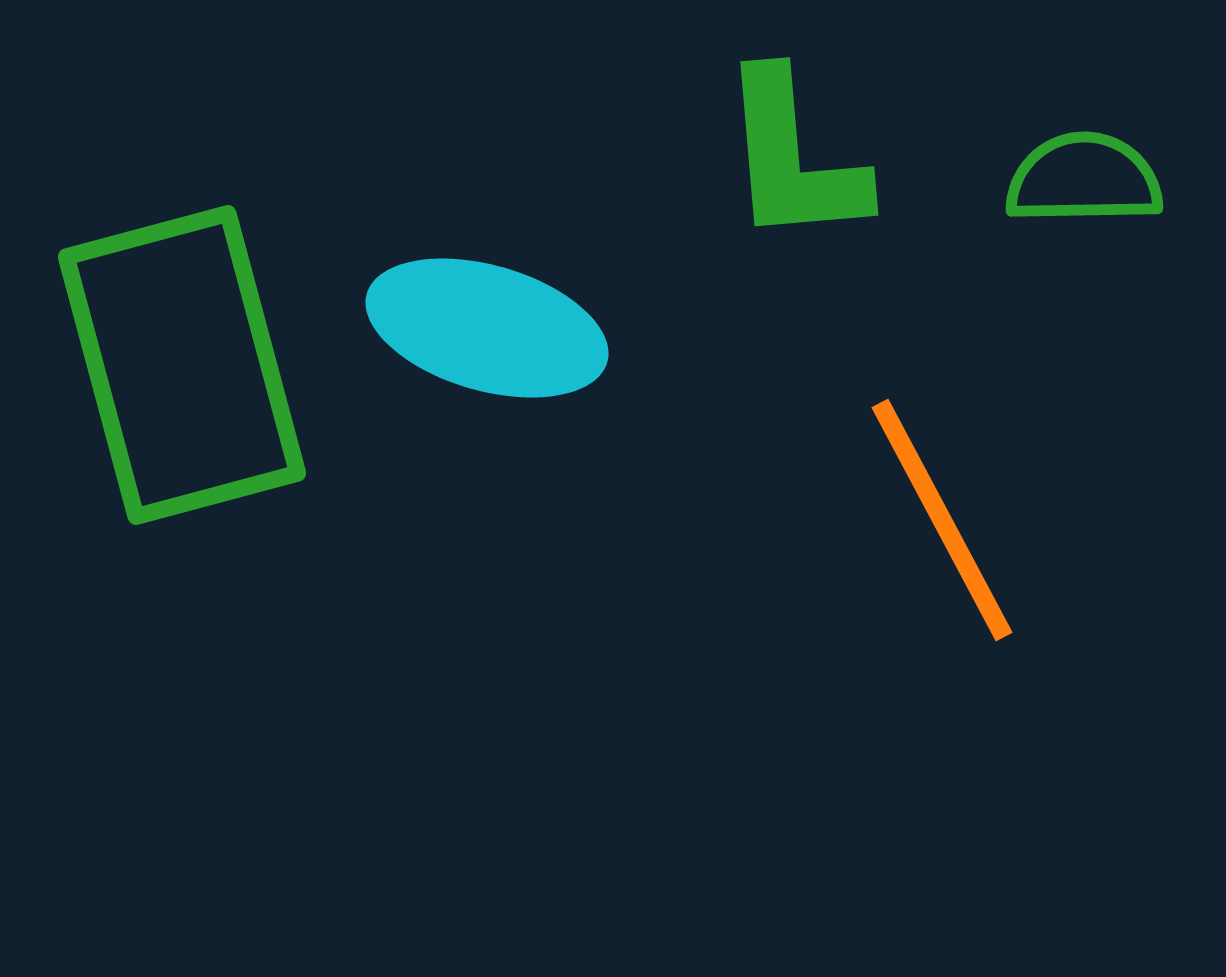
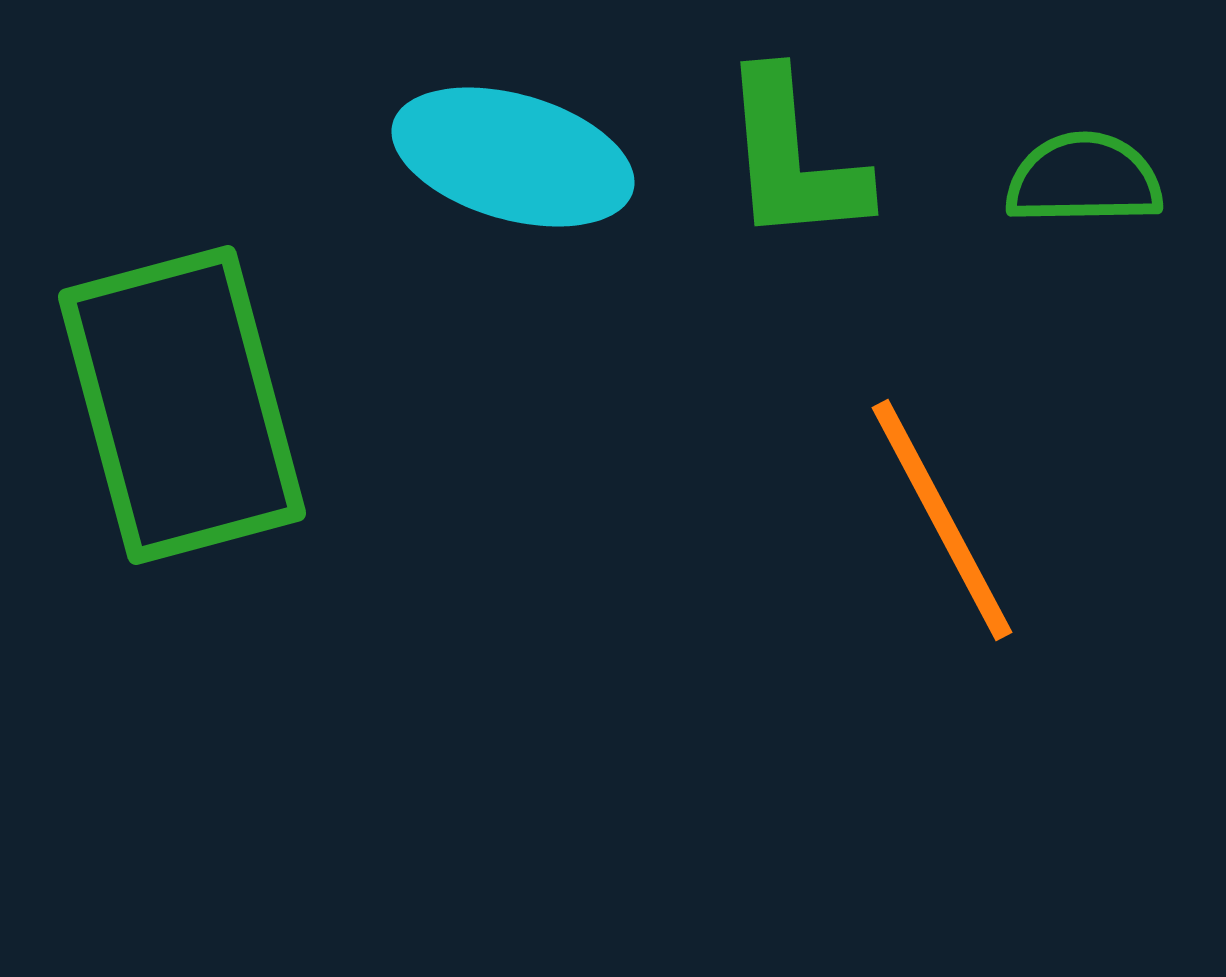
cyan ellipse: moved 26 px right, 171 px up
green rectangle: moved 40 px down
